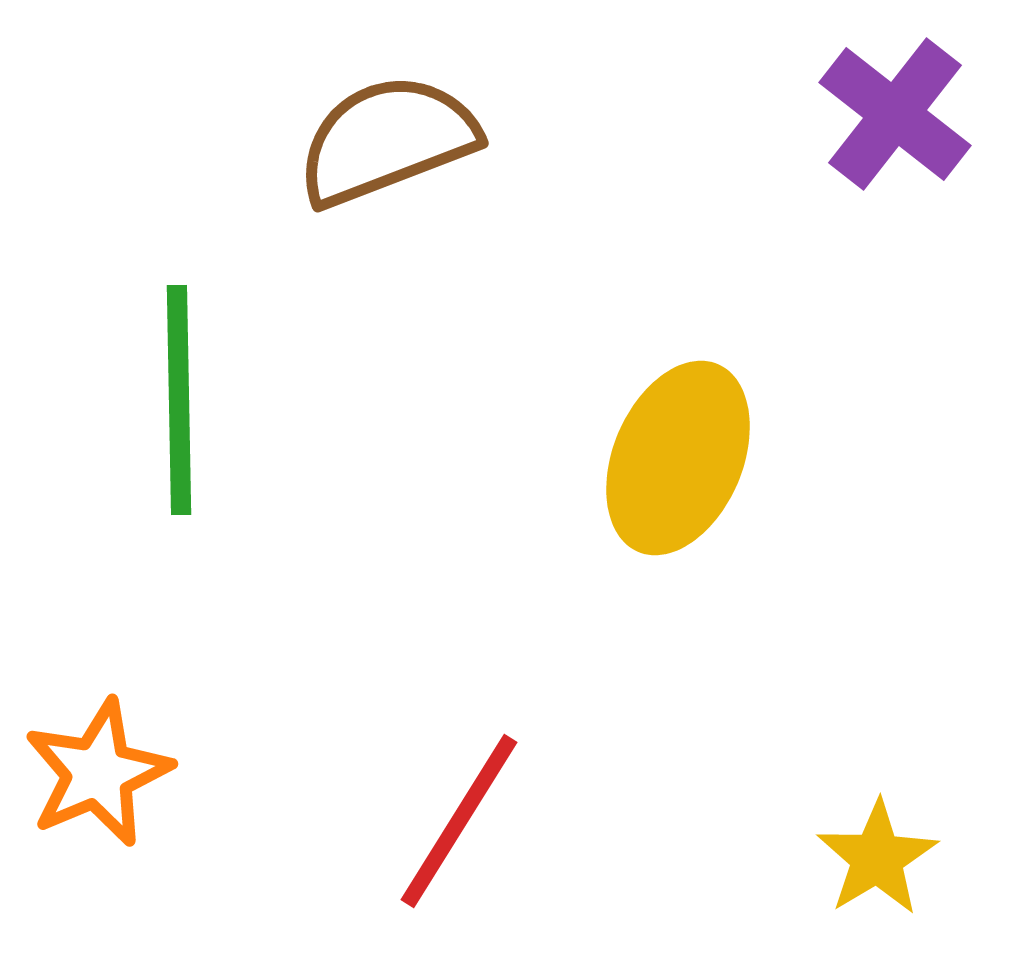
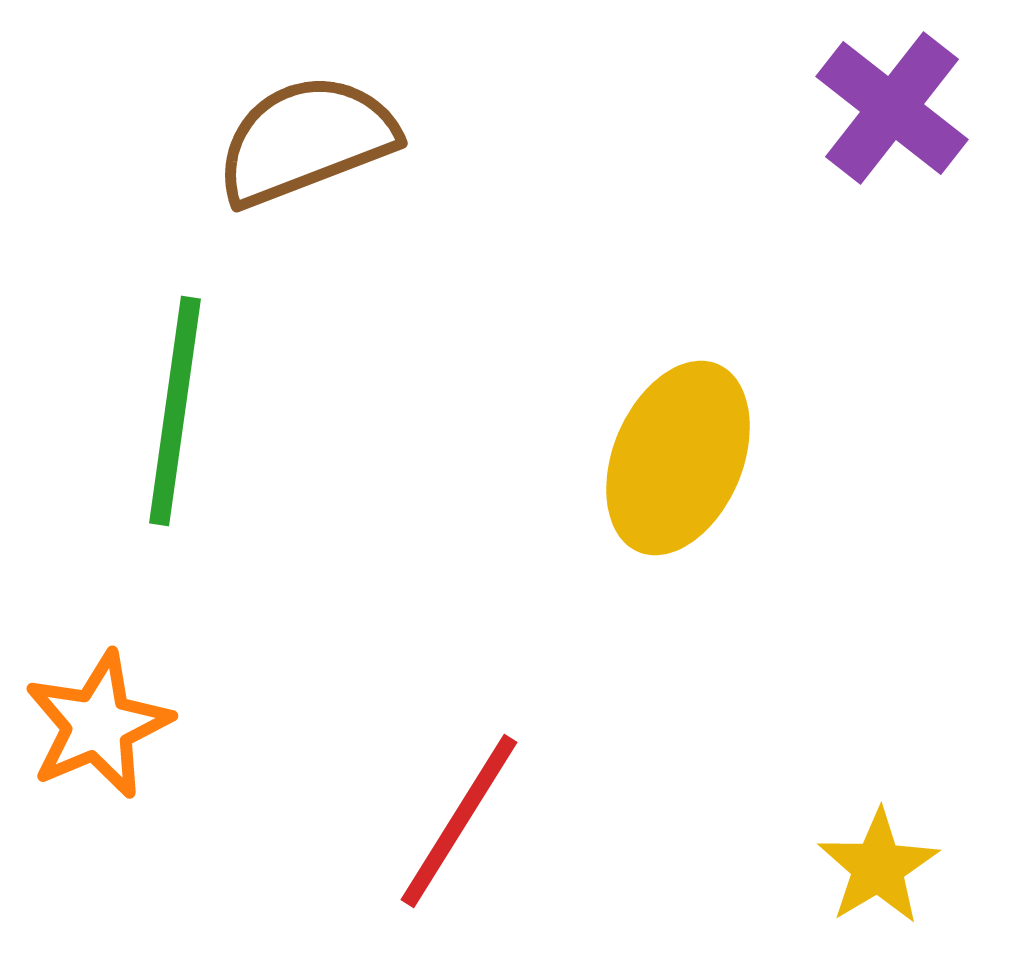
purple cross: moved 3 px left, 6 px up
brown semicircle: moved 81 px left
green line: moved 4 px left, 11 px down; rotated 9 degrees clockwise
orange star: moved 48 px up
yellow star: moved 1 px right, 9 px down
